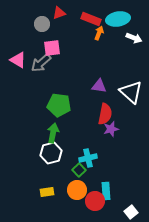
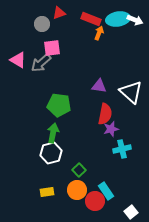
white arrow: moved 1 px right, 18 px up
cyan cross: moved 34 px right, 9 px up
cyan rectangle: rotated 30 degrees counterclockwise
